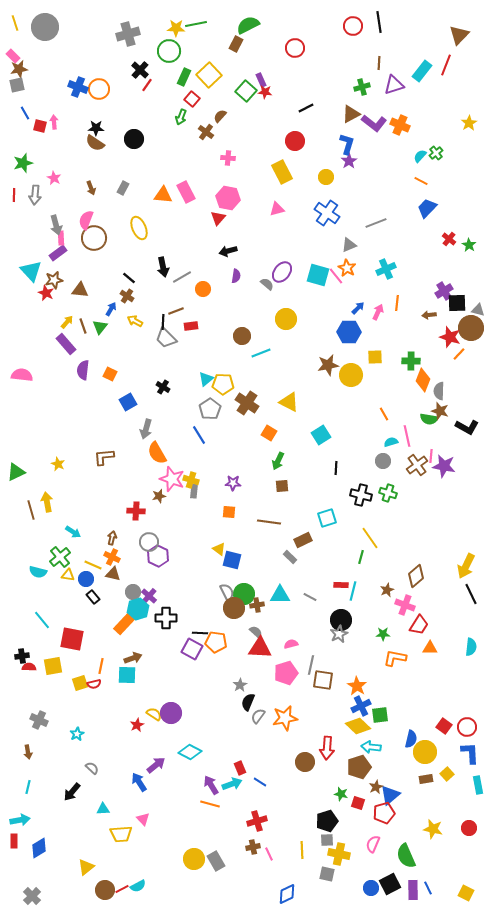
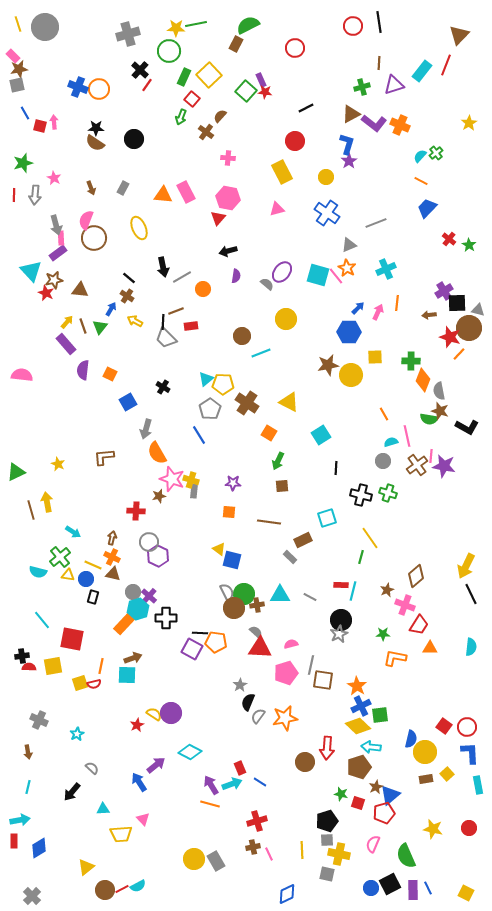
yellow line at (15, 23): moved 3 px right, 1 px down
brown circle at (471, 328): moved 2 px left
gray semicircle at (439, 391): rotated 12 degrees counterclockwise
black rectangle at (93, 597): rotated 56 degrees clockwise
